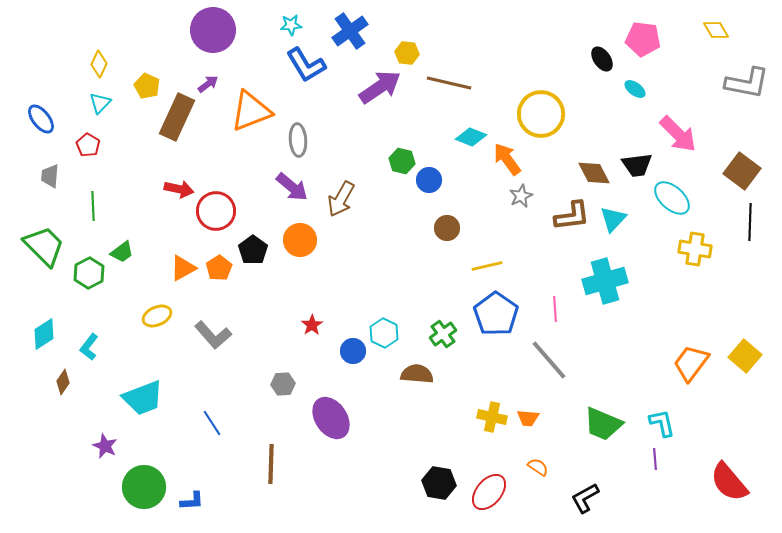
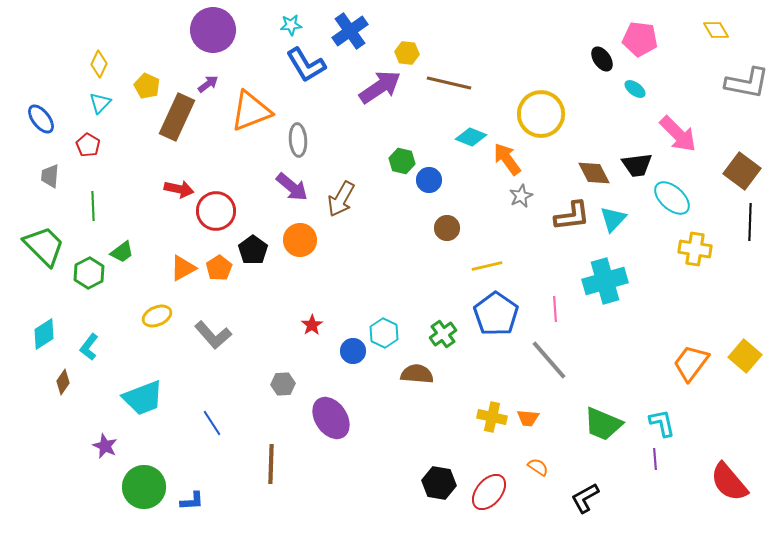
pink pentagon at (643, 39): moved 3 px left
